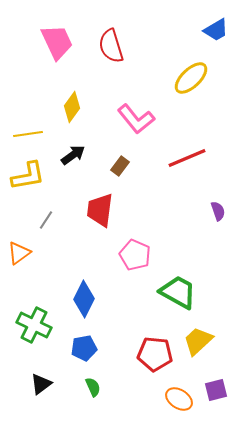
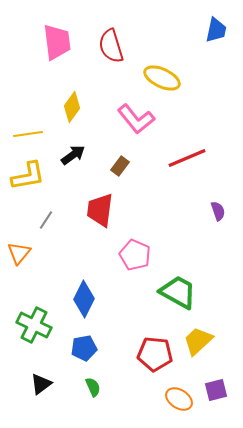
blue trapezoid: rotated 48 degrees counterclockwise
pink trapezoid: rotated 18 degrees clockwise
yellow ellipse: moved 29 px left; rotated 69 degrees clockwise
orange triangle: rotated 15 degrees counterclockwise
